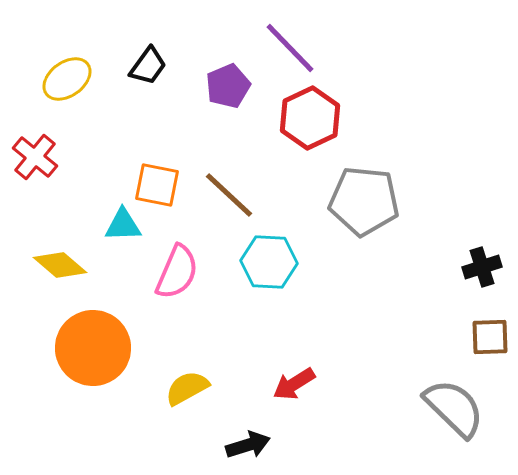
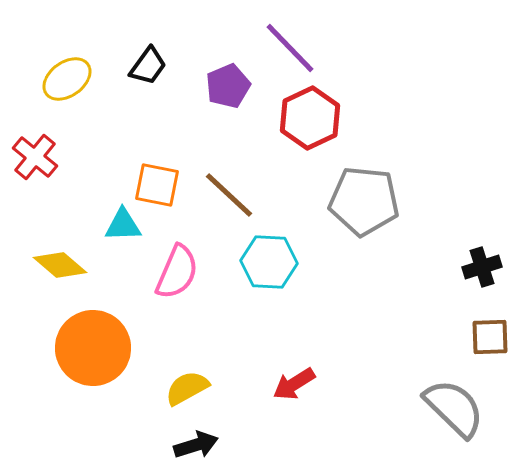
black arrow: moved 52 px left
